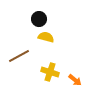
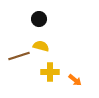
yellow semicircle: moved 5 px left, 9 px down
brown line: rotated 10 degrees clockwise
yellow cross: rotated 18 degrees counterclockwise
